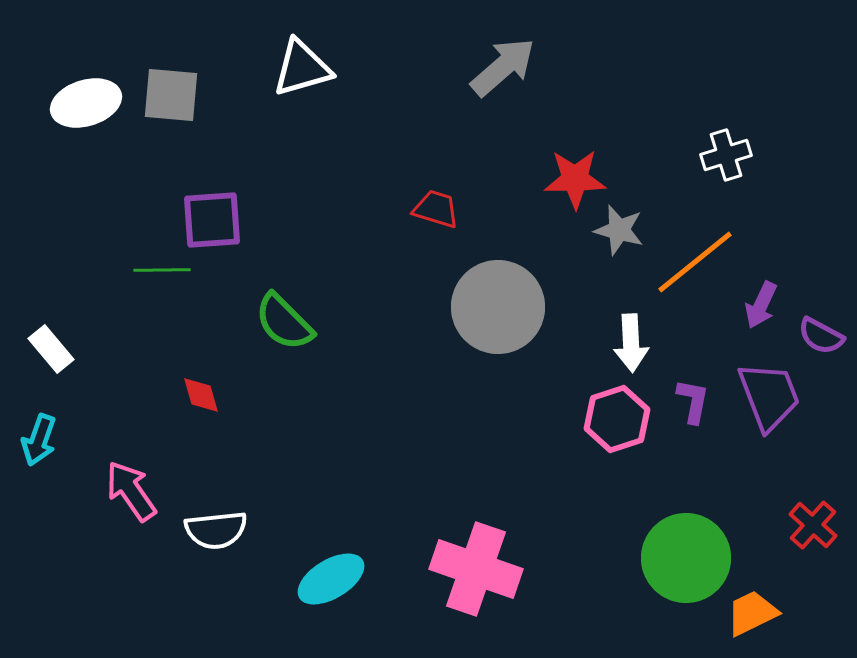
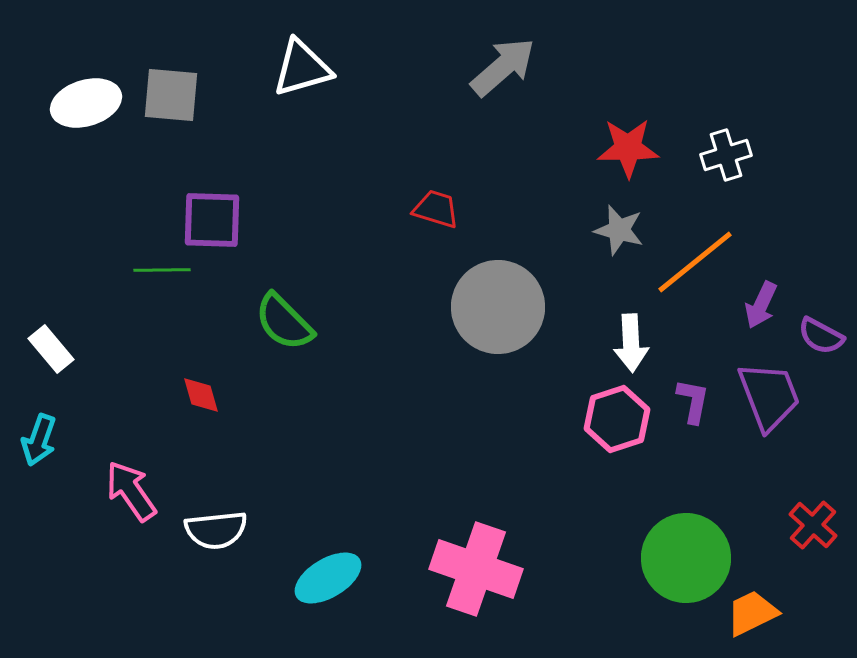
red star: moved 53 px right, 31 px up
purple square: rotated 6 degrees clockwise
cyan ellipse: moved 3 px left, 1 px up
